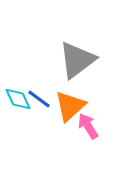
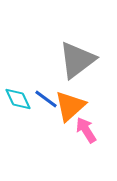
blue line: moved 7 px right
pink arrow: moved 2 px left, 4 px down
